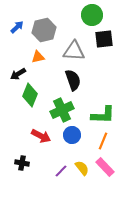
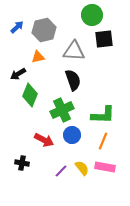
red arrow: moved 3 px right, 4 px down
pink rectangle: rotated 36 degrees counterclockwise
